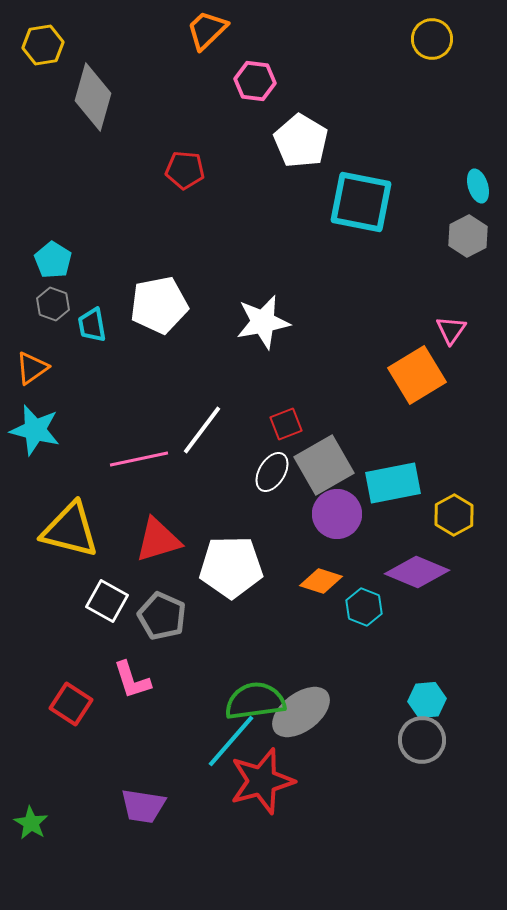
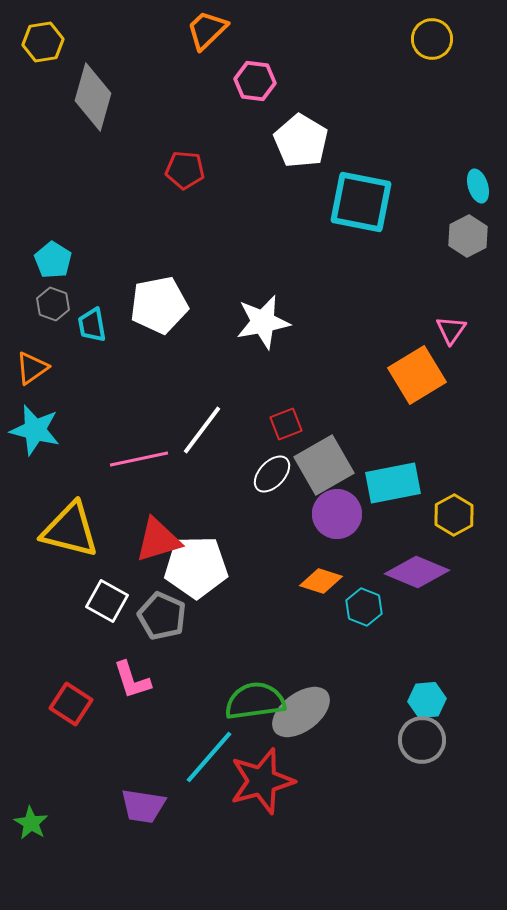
yellow hexagon at (43, 45): moved 3 px up
white ellipse at (272, 472): moved 2 px down; rotated 12 degrees clockwise
white pentagon at (231, 567): moved 35 px left
cyan line at (231, 741): moved 22 px left, 16 px down
